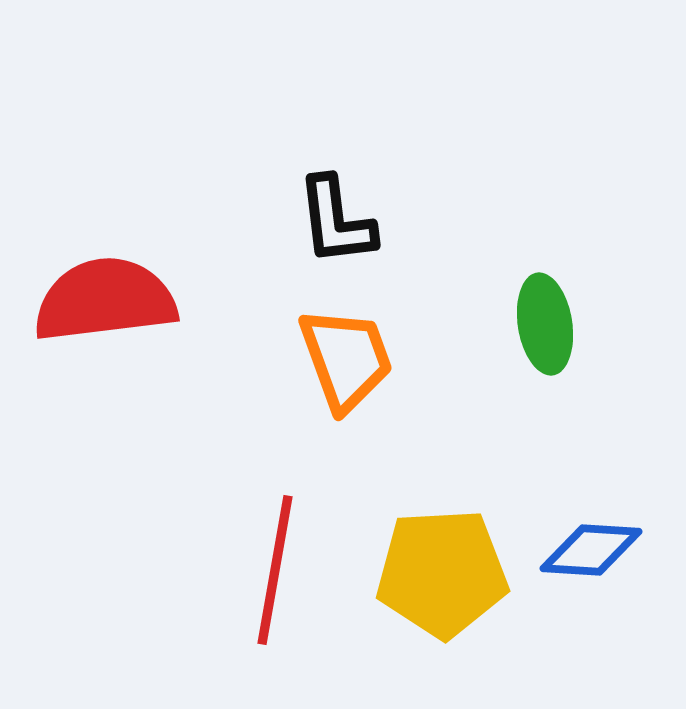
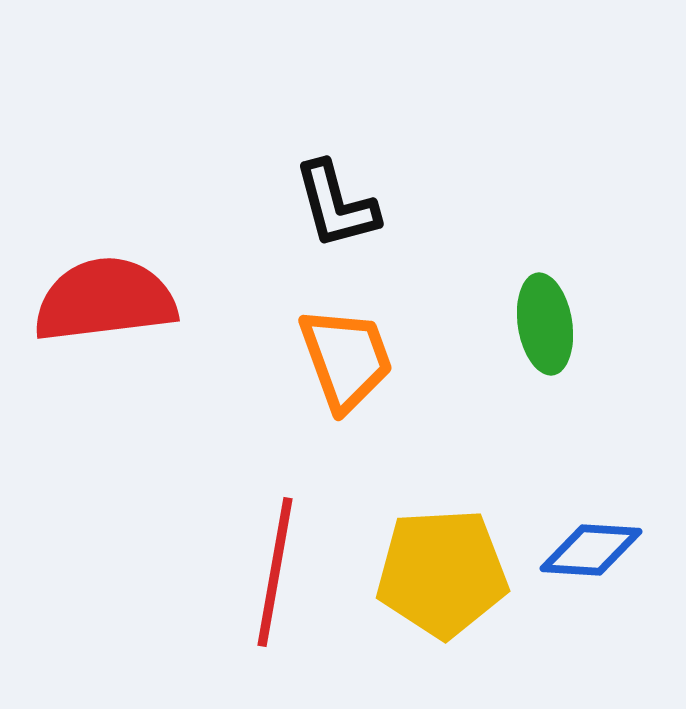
black L-shape: moved 16 px up; rotated 8 degrees counterclockwise
red line: moved 2 px down
